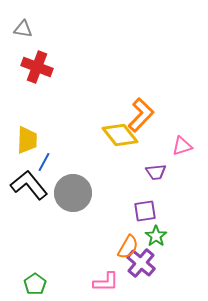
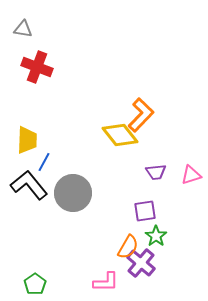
pink triangle: moved 9 px right, 29 px down
